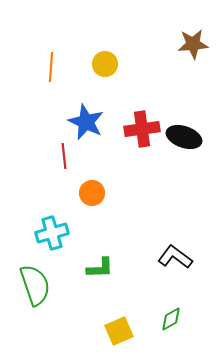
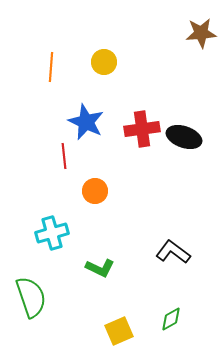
brown star: moved 8 px right, 11 px up
yellow circle: moved 1 px left, 2 px up
orange circle: moved 3 px right, 2 px up
black L-shape: moved 2 px left, 5 px up
green L-shape: rotated 28 degrees clockwise
green semicircle: moved 4 px left, 12 px down
